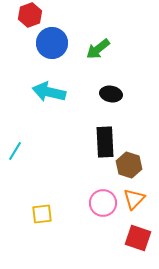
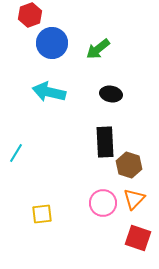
cyan line: moved 1 px right, 2 px down
